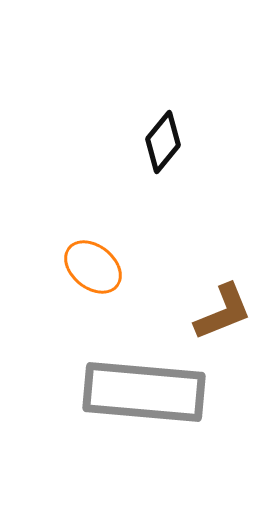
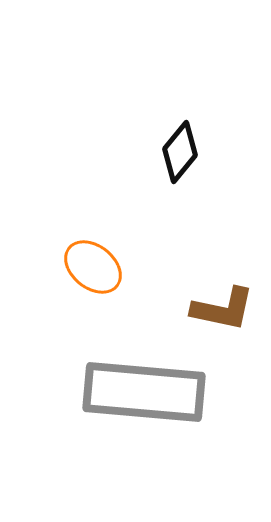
black diamond: moved 17 px right, 10 px down
brown L-shape: moved 3 px up; rotated 34 degrees clockwise
